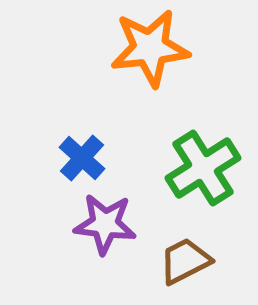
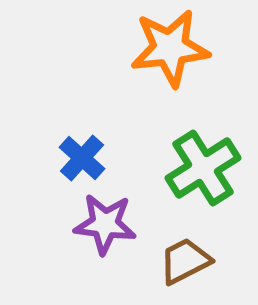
orange star: moved 20 px right
